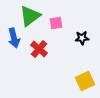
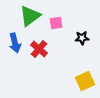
blue arrow: moved 1 px right, 5 px down
